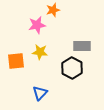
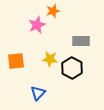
orange star: moved 1 px down
pink star: rotated 12 degrees counterclockwise
gray rectangle: moved 1 px left, 5 px up
yellow star: moved 10 px right, 7 px down
blue triangle: moved 2 px left
